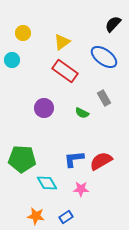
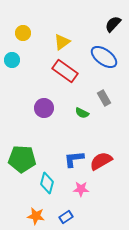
cyan diamond: rotated 45 degrees clockwise
